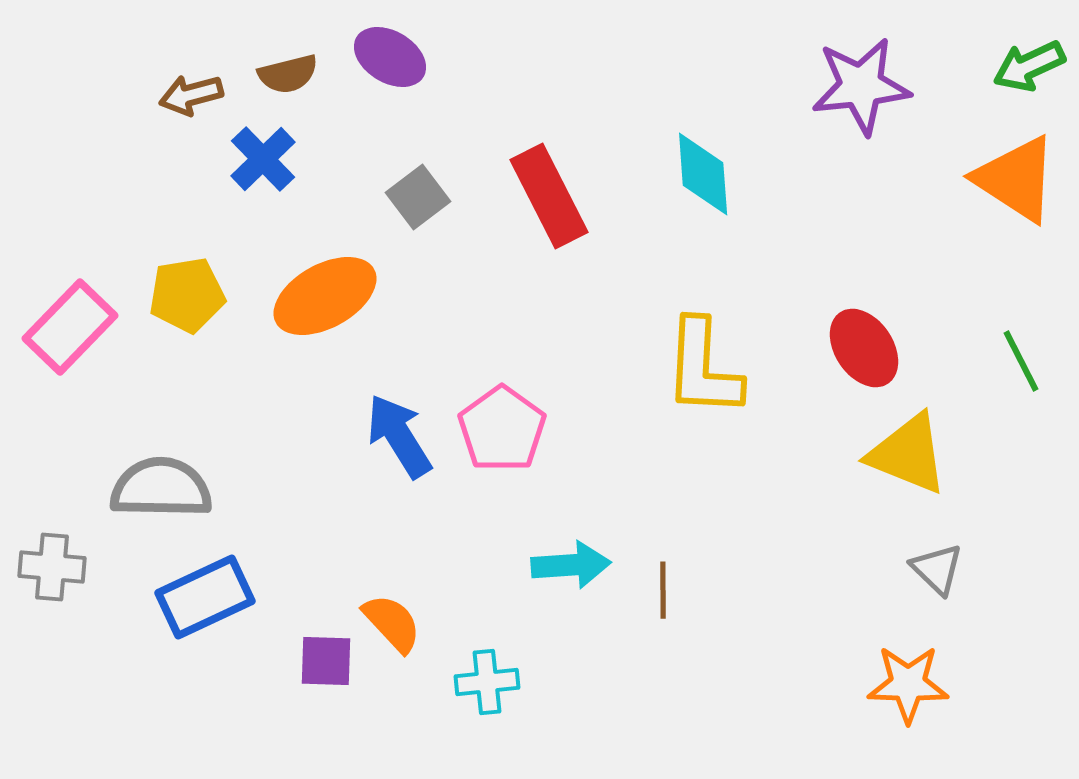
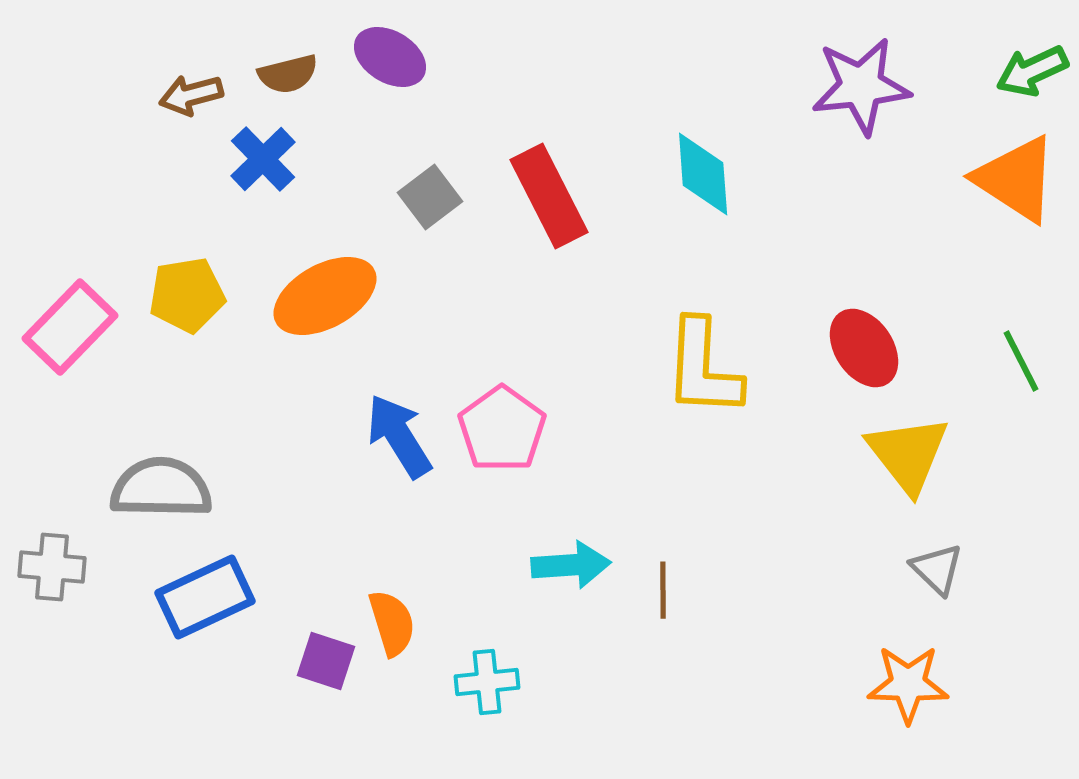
green arrow: moved 3 px right, 5 px down
gray square: moved 12 px right
yellow triangle: rotated 30 degrees clockwise
orange semicircle: rotated 26 degrees clockwise
purple square: rotated 16 degrees clockwise
